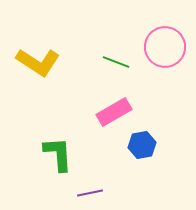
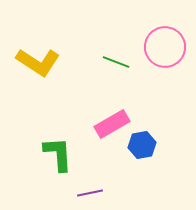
pink rectangle: moved 2 px left, 12 px down
